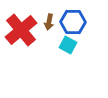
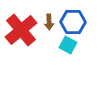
brown arrow: rotated 14 degrees counterclockwise
